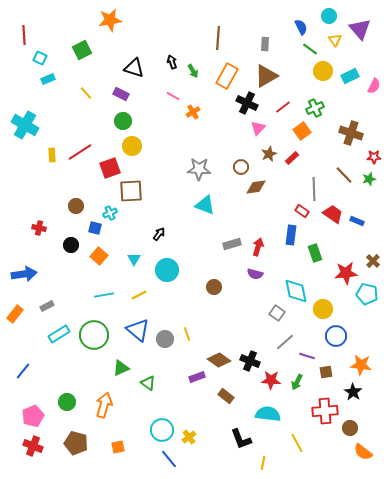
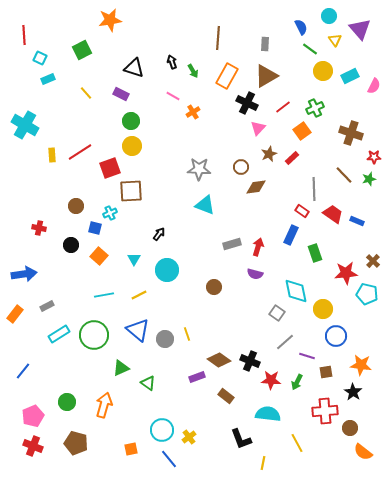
green circle at (123, 121): moved 8 px right
blue rectangle at (291, 235): rotated 18 degrees clockwise
orange square at (118, 447): moved 13 px right, 2 px down
